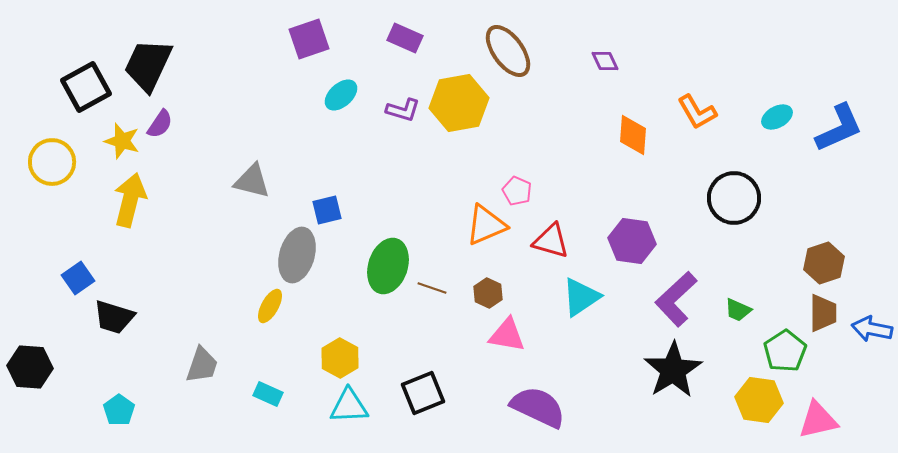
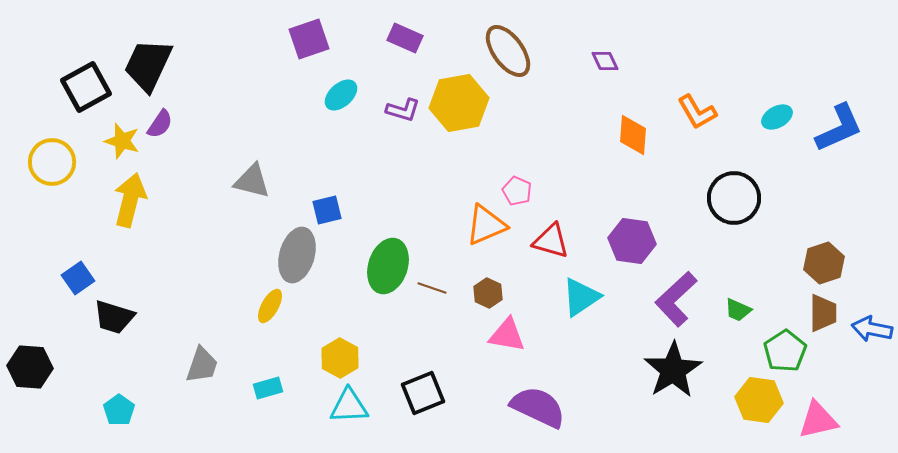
cyan rectangle at (268, 394): moved 6 px up; rotated 40 degrees counterclockwise
